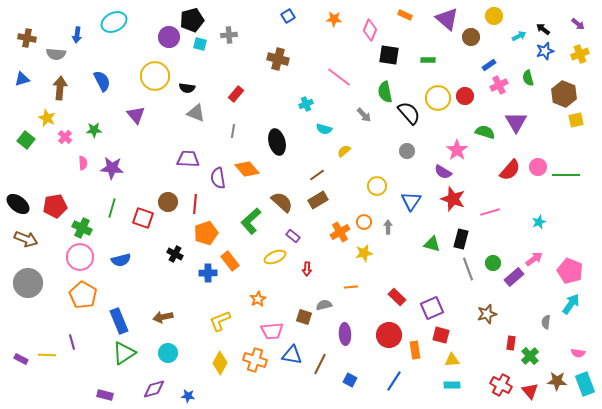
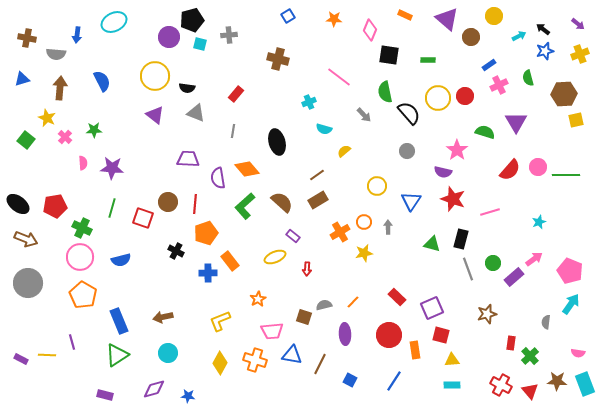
brown hexagon at (564, 94): rotated 25 degrees counterclockwise
cyan cross at (306, 104): moved 3 px right, 2 px up
purple triangle at (136, 115): moved 19 px right; rotated 12 degrees counterclockwise
purple semicircle at (443, 172): rotated 18 degrees counterclockwise
green L-shape at (251, 221): moved 6 px left, 15 px up
black cross at (175, 254): moved 1 px right, 3 px up
orange line at (351, 287): moved 2 px right, 15 px down; rotated 40 degrees counterclockwise
green triangle at (124, 353): moved 7 px left, 2 px down
